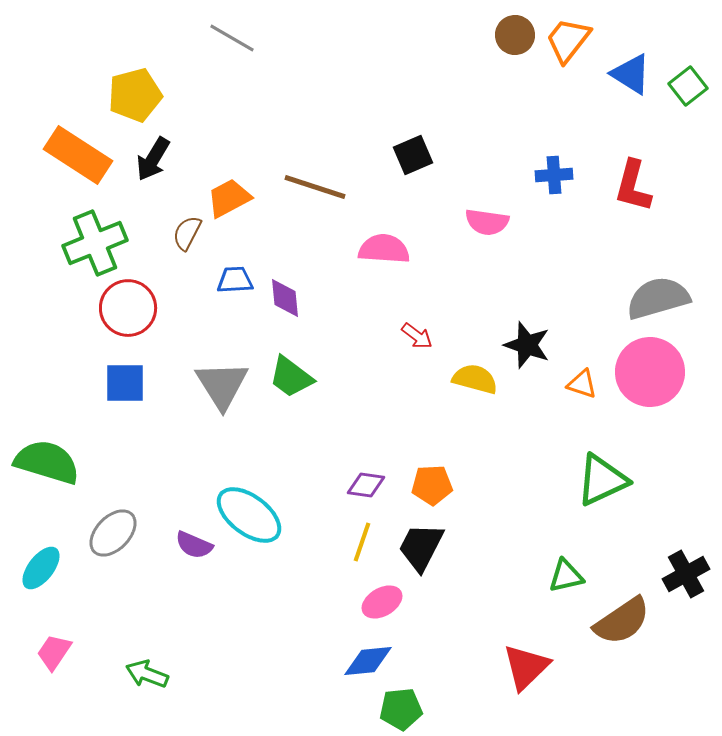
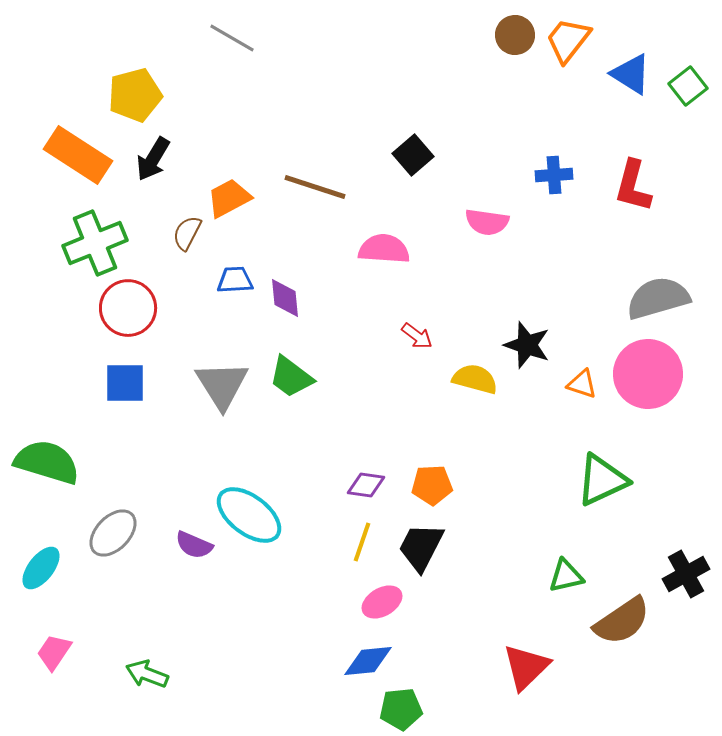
black square at (413, 155): rotated 18 degrees counterclockwise
pink circle at (650, 372): moved 2 px left, 2 px down
